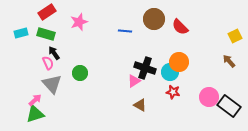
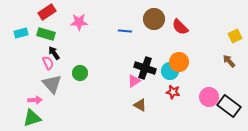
pink star: rotated 18 degrees clockwise
cyan circle: moved 1 px up
pink arrow: rotated 40 degrees clockwise
green triangle: moved 3 px left, 4 px down
